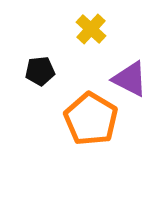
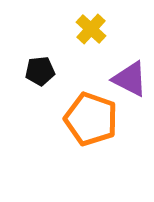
orange pentagon: rotated 12 degrees counterclockwise
